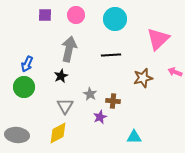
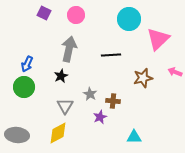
purple square: moved 1 px left, 2 px up; rotated 24 degrees clockwise
cyan circle: moved 14 px right
